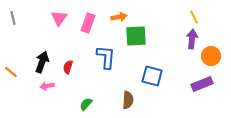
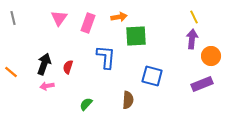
black arrow: moved 2 px right, 2 px down
